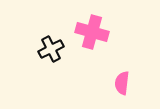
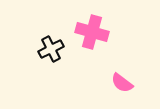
pink semicircle: rotated 60 degrees counterclockwise
